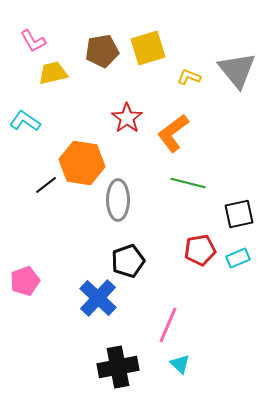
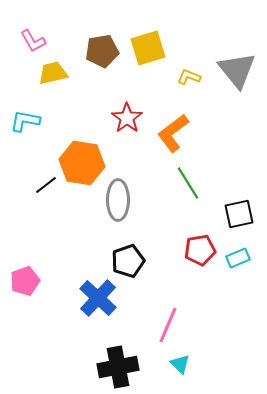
cyan L-shape: rotated 24 degrees counterclockwise
green line: rotated 44 degrees clockwise
